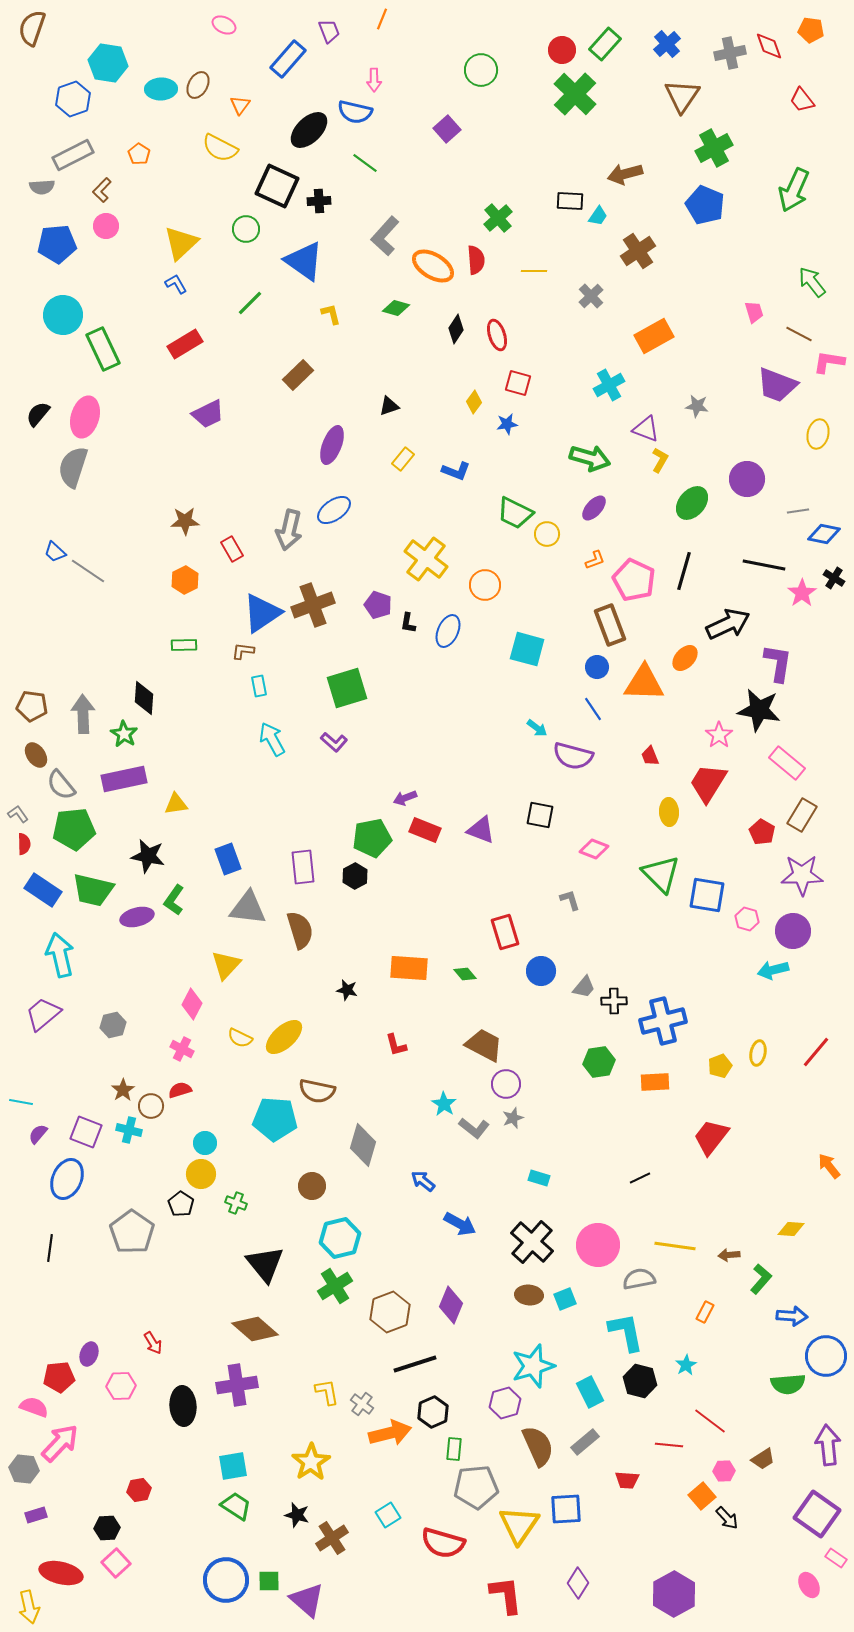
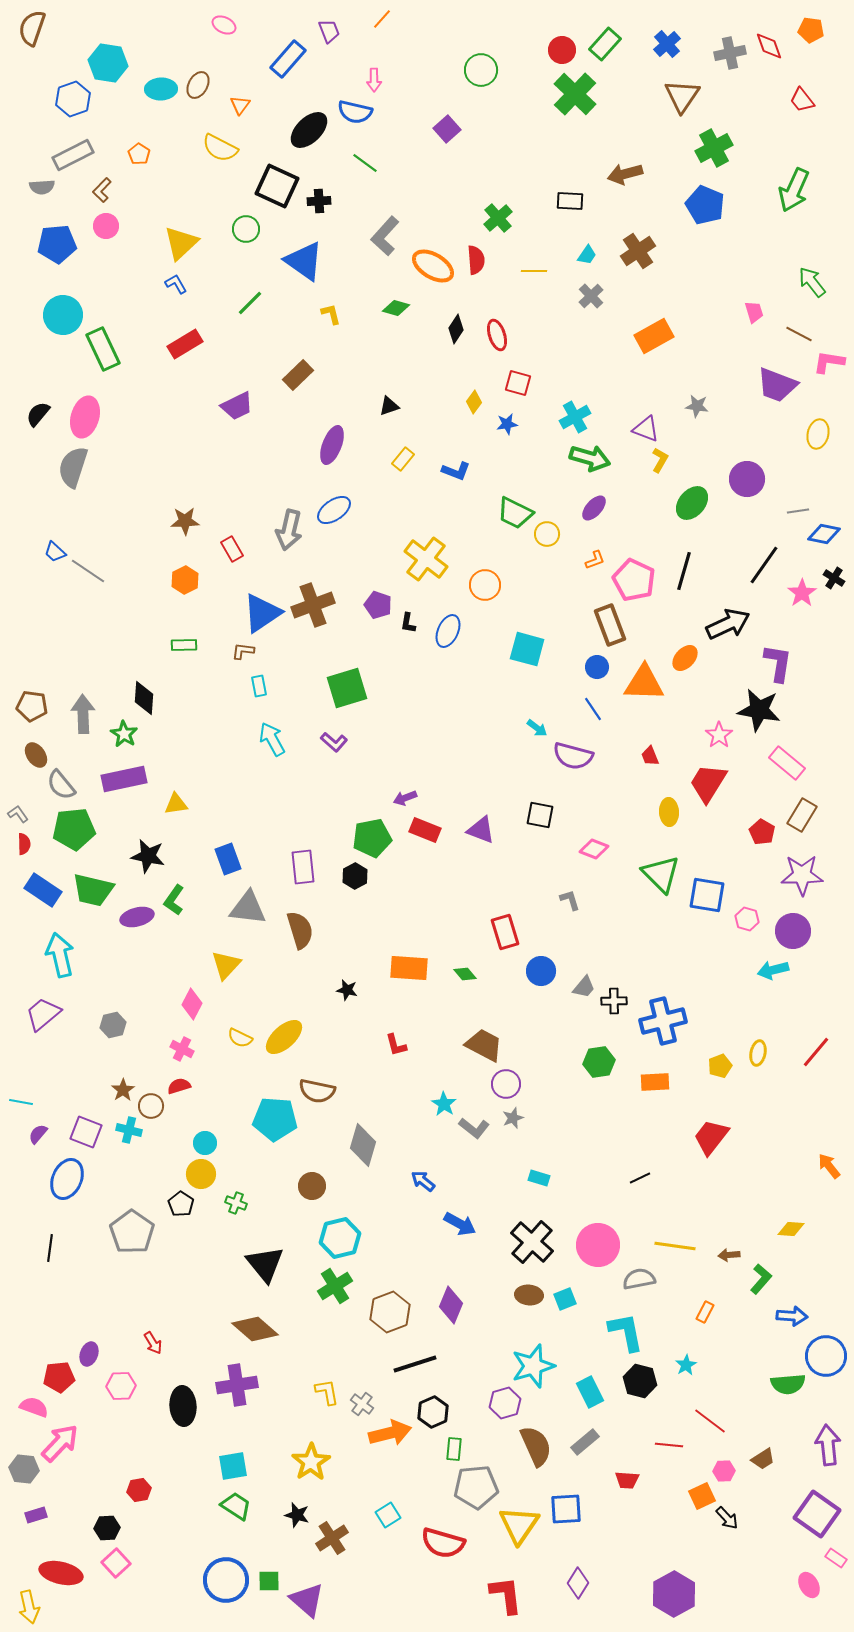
orange line at (382, 19): rotated 20 degrees clockwise
cyan trapezoid at (598, 216): moved 11 px left, 39 px down
cyan cross at (609, 385): moved 34 px left, 32 px down
purple trapezoid at (208, 414): moved 29 px right, 8 px up
black line at (764, 565): rotated 66 degrees counterclockwise
red semicircle at (180, 1090): moved 1 px left, 4 px up
brown semicircle at (538, 1446): moved 2 px left
orange square at (702, 1496): rotated 16 degrees clockwise
